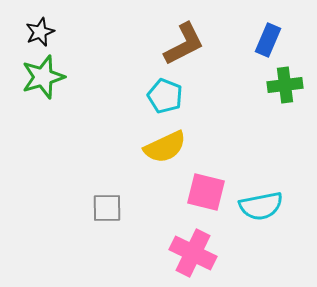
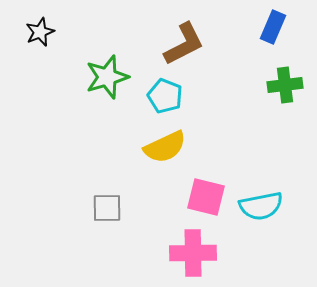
blue rectangle: moved 5 px right, 13 px up
green star: moved 64 px right
pink square: moved 5 px down
pink cross: rotated 27 degrees counterclockwise
